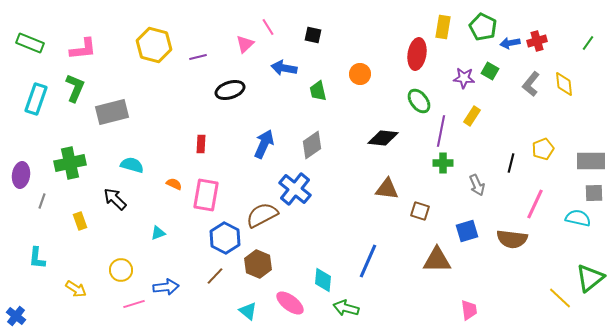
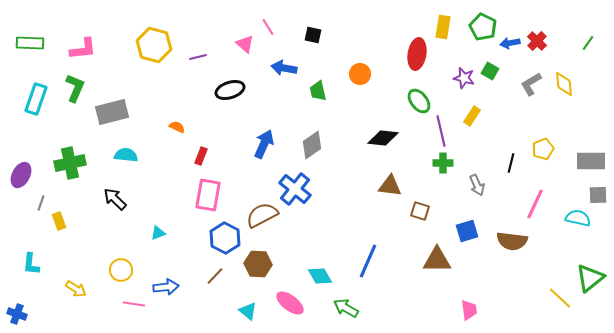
red cross at (537, 41): rotated 30 degrees counterclockwise
green rectangle at (30, 43): rotated 20 degrees counterclockwise
pink triangle at (245, 44): rotated 36 degrees counterclockwise
purple star at (464, 78): rotated 10 degrees clockwise
gray L-shape at (531, 84): rotated 20 degrees clockwise
purple line at (441, 131): rotated 24 degrees counterclockwise
red rectangle at (201, 144): moved 12 px down; rotated 18 degrees clockwise
cyan semicircle at (132, 165): moved 6 px left, 10 px up; rotated 10 degrees counterclockwise
purple ellipse at (21, 175): rotated 20 degrees clockwise
orange semicircle at (174, 184): moved 3 px right, 57 px up
brown triangle at (387, 189): moved 3 px right, 3 px up
gray square at (594, 193): moved 4 px right, 2 px down
pink rectangle at (206, 195): moved 2 px right
gray line at (42, 201): moved 1 px left, 2 px down
yellow rectangle at (80, 221): moved 21 px left
brown semicircle at (512, 239): moved 2 px down
cyan L-shape at (37, 258): moved 6 px left, 6 px down
brown hexagon at (258, 264): rotated 20 degrees counterclockwise
cyan diamond at (323, 280): moved 3 px left, 4 px up; rotated 35 degrees counterclockwise
pink line at (134, 304): rotated 25 degrees clockwise
green arrow at (346, 308): rotated 15 degrees clockwise
blue cross at (16, 316): moved 1 px right, 2 px up; rotated 18 degrees counterclockwise
